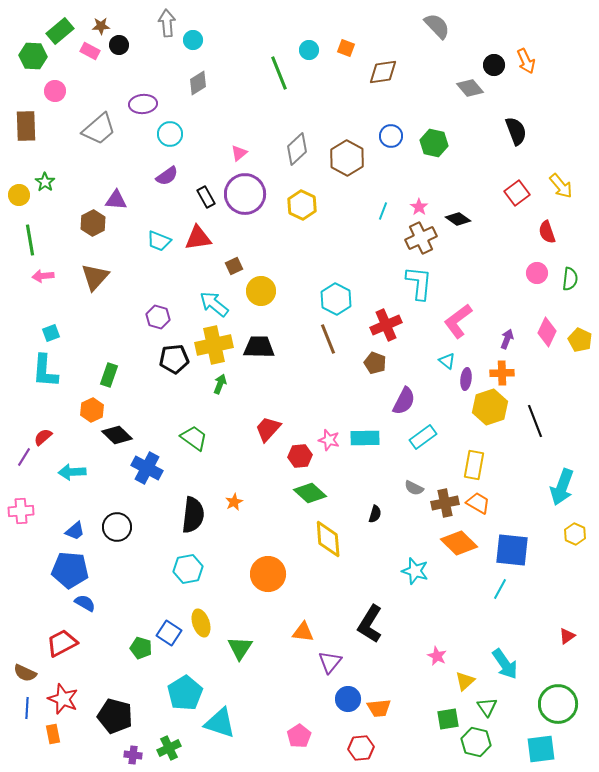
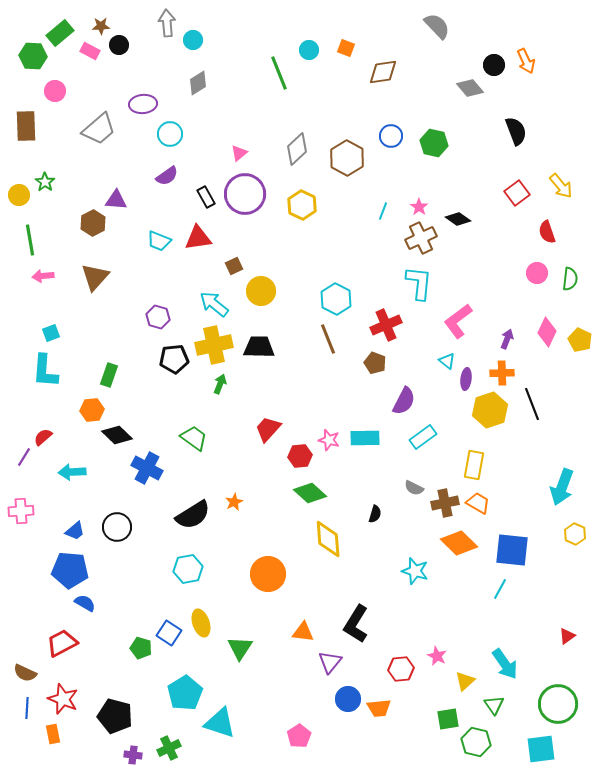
green rectangle at (60, 31): moved 2 px down
yellow hexagon at (490, 407): moved 3 px down
orange hexagon at (92, 410): rotated 20 degrees clockwise
black line at (535, 421): moved 3 px left, 17 px up
black semicircle at (193, 515): rotated 51 degrees clockwise
black L-shape at (370, 624): moved 14 px left
green triangle at (487, 707): moved 7 px right, 2 px up
red hexagon at (361, 748): moved 40 px right, 79 px up
